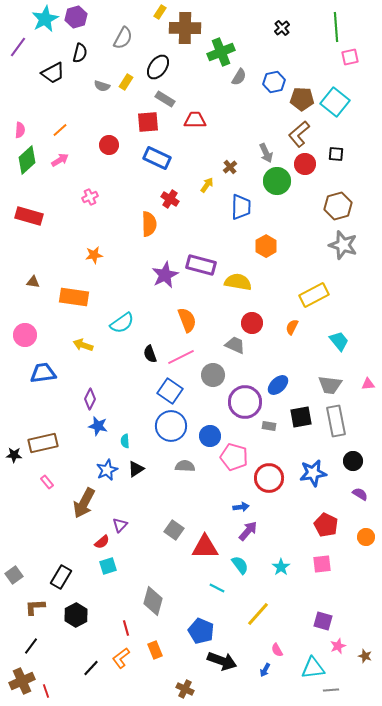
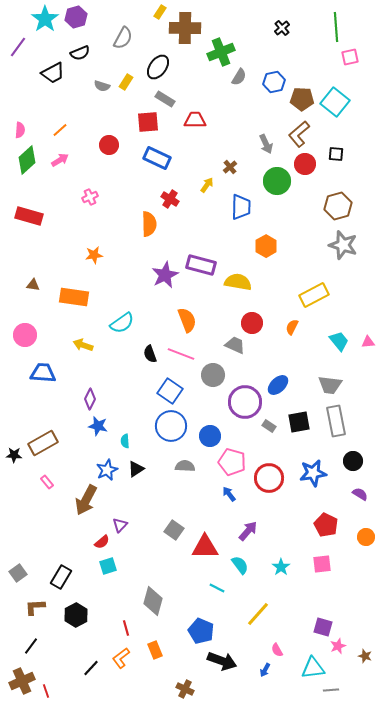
cyan star at (45, 19): rotated 8 degrees counterclockwise
black semicircle at (80, 53): rotated 54 degrees clockwise
gray arrow at (266, 153): moved 9 px up
brown triangle at (33, 282): moved 3 px down
pink line at (181, 357): moved 3 px up; rotated 48 degrees clockwise
blue trapezoid at (43, 373): rotated 12 degrees clockwise
pink triangle at (368, 384): moved 42 px up
black square at (301, 417): moved 2 px left, 5 px down
gray rectangle at (269, 426): rotated 24 degrees clockwise
brown rectangle at (43, 443): rotated 16 degrees counterclockwise
pink pentagon at (234, 457): moved 2 px left, 5 px down
brown arrow at (84, 503): moved 2 px right, 3 px up
blue arrow at (241, 507): moved 12 px left, 13 px up; rotated 119 degrees counterclockwise
gray square at (14, 575): moved 4 px right, 2 px up
purple square at (323, 621): moved 6 px down
